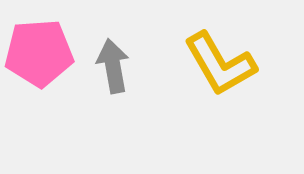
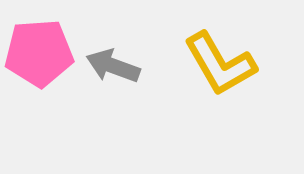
gray arrow: rotated 60 degrees counterclockwise
